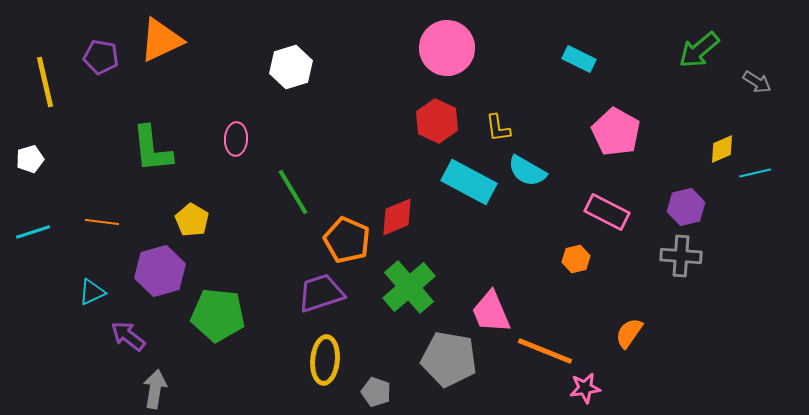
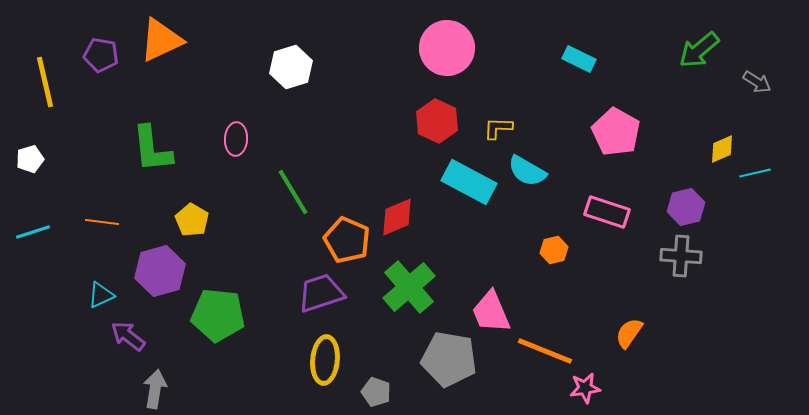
purple pentagon at (101, 57): moved 2 px up
yellow L-shape at (498, 128): rotated 100 degrees clockwise
pink rectangle at (607, 212): rotated 9 degrees counterclockwise
orange hexagon at (576, 259): moved 22 px left, 9 px up
cyan triangle at (92, 292): moved 9 px right, 3 px down
